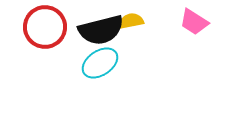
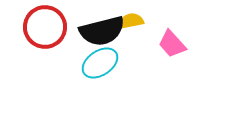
pink trapezoid: moved 22 px left, 22 px down; rotated 16 degrees clockwise
black semicircle: moved 1 px right, 1 px down
